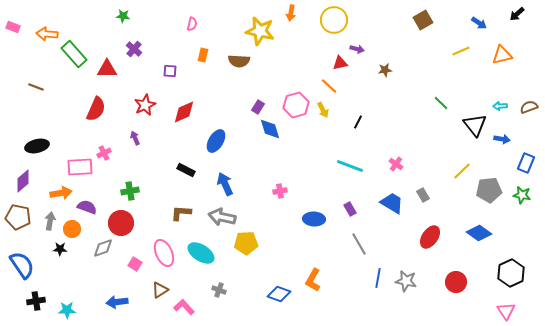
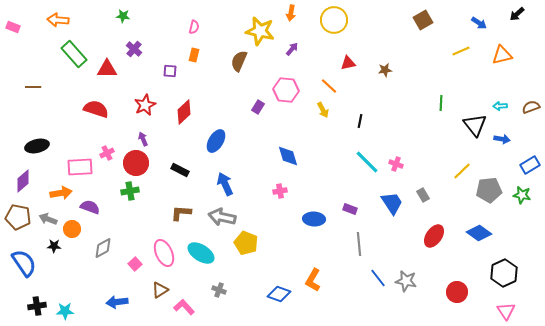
pink semicircle at (192, 24): moved 2 px right, 3 px down
orange arrow at (47, 34): moved 11 px right, 14 px up
purple arrow at (357, 49): moved 65 px left; rotated 64 degrees counterclockwise
orange rectangle at (203, 55): moved 9 px left
brown semicircle at (239, 61): rotated 110 degrees clockwise
red triangle at (340, 63): moved 8 px right
brown line at (36, 87): moved 3 px left; rotated 21 degrees counterclockwise
green line at (441, 103): rotated 49 degrees clockwise
pink hexagon at (296, 105): moved 10 px left, 15 px up; rotated 20 degrees clockwise
brown semicircle at (529, 107): moved 2 px right
red semicircle at (96, 109): rotated 95 degrees counterclockwise
red diamond at (184, 112): rotated 20 degrees counterclockwise
black line at (358, 122): moved 2 px right, 1 px up; rotated 16 degrees counterclockwise
blue diamond at (270, 129): moved 18 px right, 27 px down
purple arrow at (135, 138): moved 8 px right, 1 px down
pink cross at (104, 153): moved 3 px right
blue rectangle at (526, 163): moved 4 px right, 2 px down; rotated 36 degrees clockwise
pink cross at (396, 164): rotated 16 degrees counterclockwise
cyan line at (350, 166): moved 17 px right, 4 px up; rotated 24 degrees clockwise
black rectangle at (186, 170): moved 6 px left
blue trapezoid at (392, 203): rotated 25 degrees clockwise
purple semicircle at (87, 207): moved 3 px right
purple rectangle at (350, 209): rotated 40 degrees counterclockwise
gray arrow at (50, 221): moved 2 px left, 2 px up; rotated 78 degrees counterclockwise
red circle at (121, 223): moved 15 px right, 60 px up
red ellipse at (430, 237): moved 4 px right, 1 px up
yellow pentagon at (246, 243): rotated 25 degrees clockwise
gray line at (359, 244): rotated 25 degrees clockwise
gray diamond at (103, 248): rotated 10 degrees counterclockwise
black star at (60, 249): moved 6 px left, 3 px up
pink square at (135, 264): rotated 16 degrees clockwise
blue semicircle at (22, 265): moved 2 px right, 2 px up
black hexagon at (511, 273): moved 7 px left
blue line at (378, 278): rotated 48 degrees counterclockwise
red circle at (456, 282): moved 1 px right, 10 px down
black cross at (36, 301): moved 1 px right, 5 px down
cyan star at (67, 310): moved 2 px left, 1 px down
